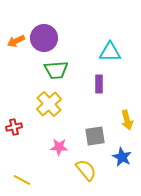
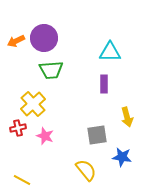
green trapezoid: moved 5 px left
purple rectangle: moved 5 px right
yellow cross: moved 16 px left
yellow arrow: moved 3 px up
red cross: moved 4 px right, 1 px down
gray square: moved 2 px right, 1 px up
pink star: moved 14 px left, 11 px up; rotated 18 degrees clockwise
blue star: rotated 18 degrees counterclockwise
